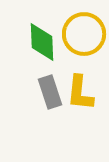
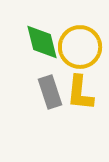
yellow circle: moved 4 px left, 13 px down
green diamond: rotated 12 degrees counterclockwise
